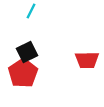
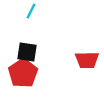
black square: rotated 35 degrees clockwise
